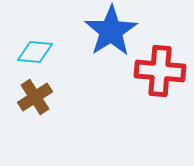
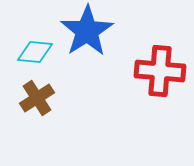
blue star: moved 24 px left
brown cross: moved 2 px right, 1 px down
